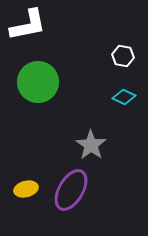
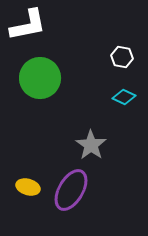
white hexagon: moved 1 px left, 1 px down
green circle: moved 2 px right, 4 px up
yellow ellipse: moved 2 px right, 2 px up; rotated 30 degrees clockwise
